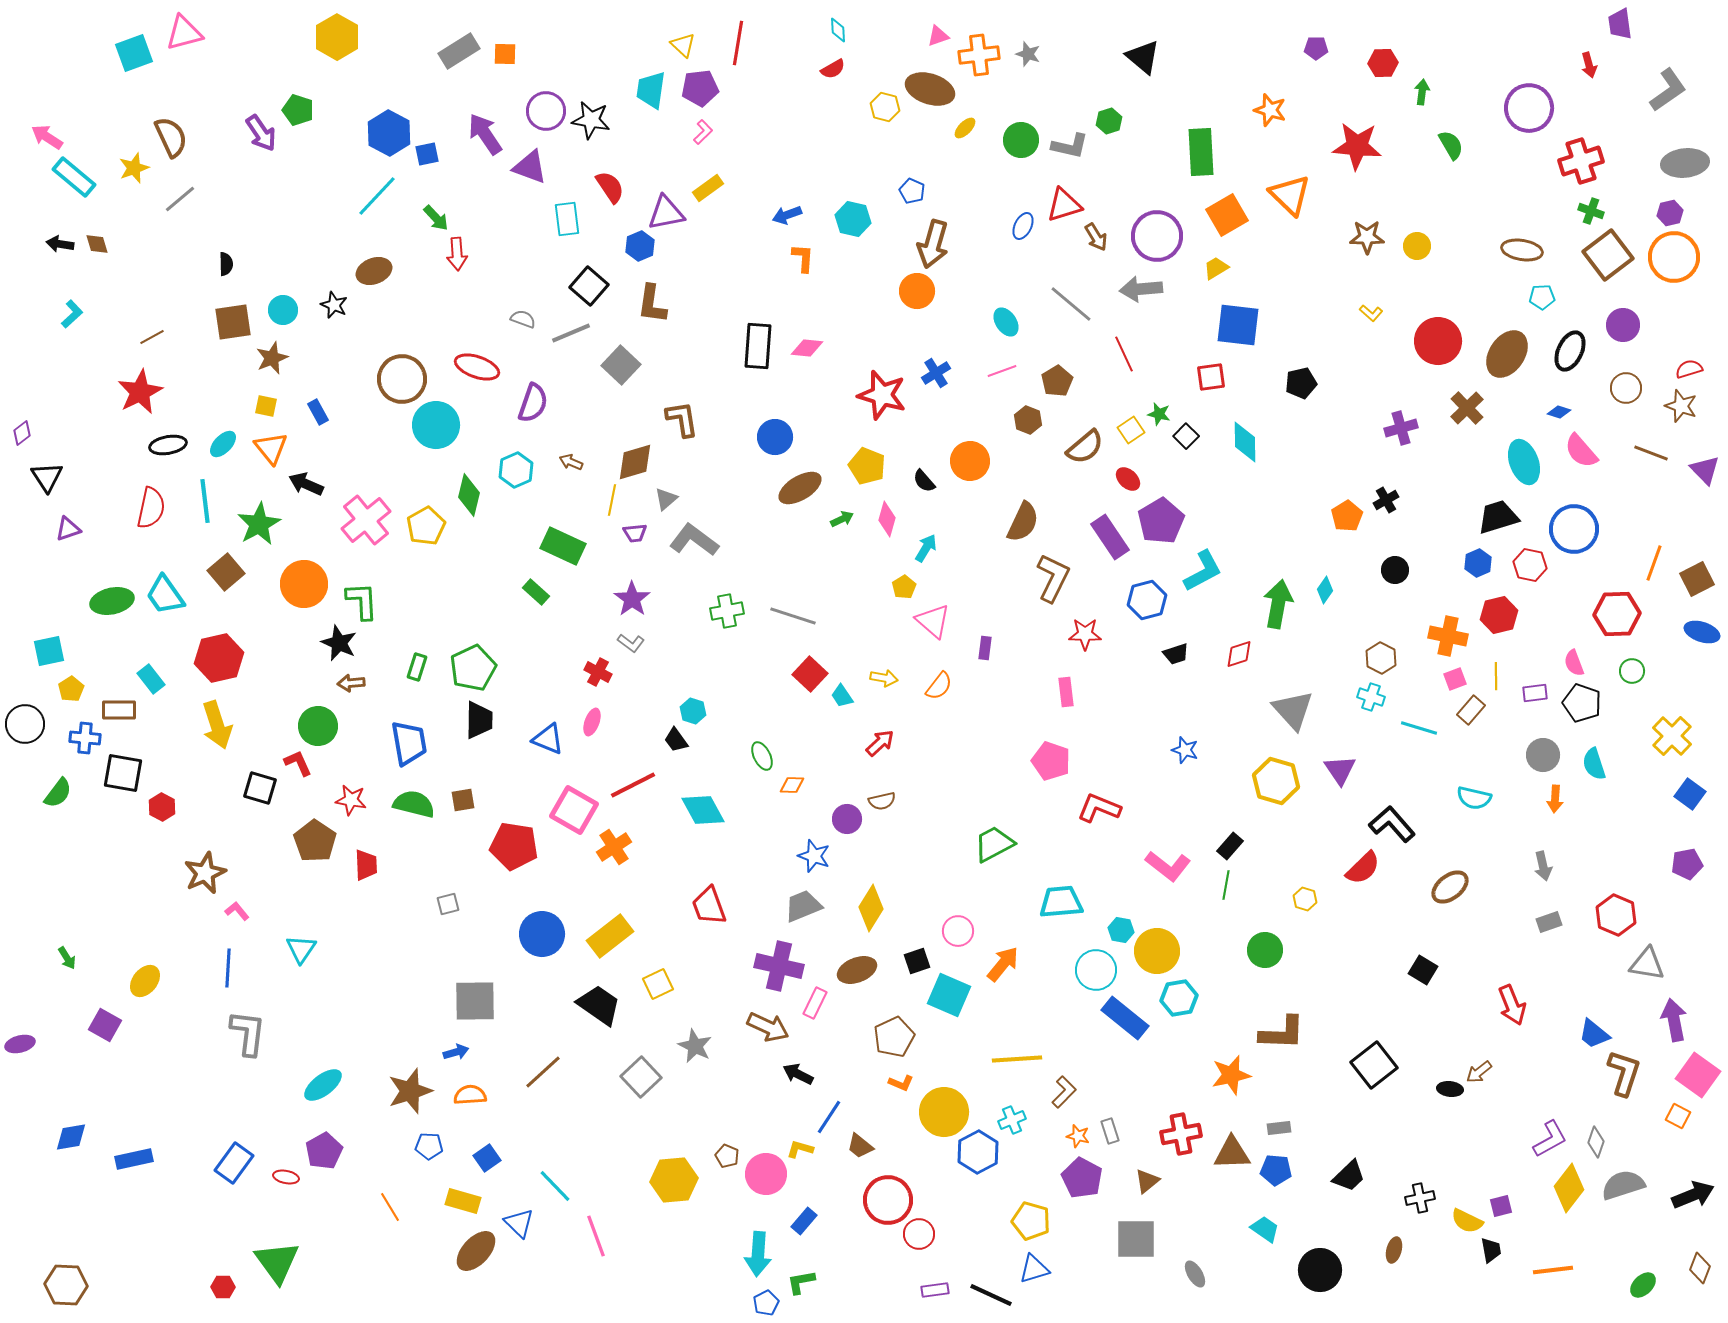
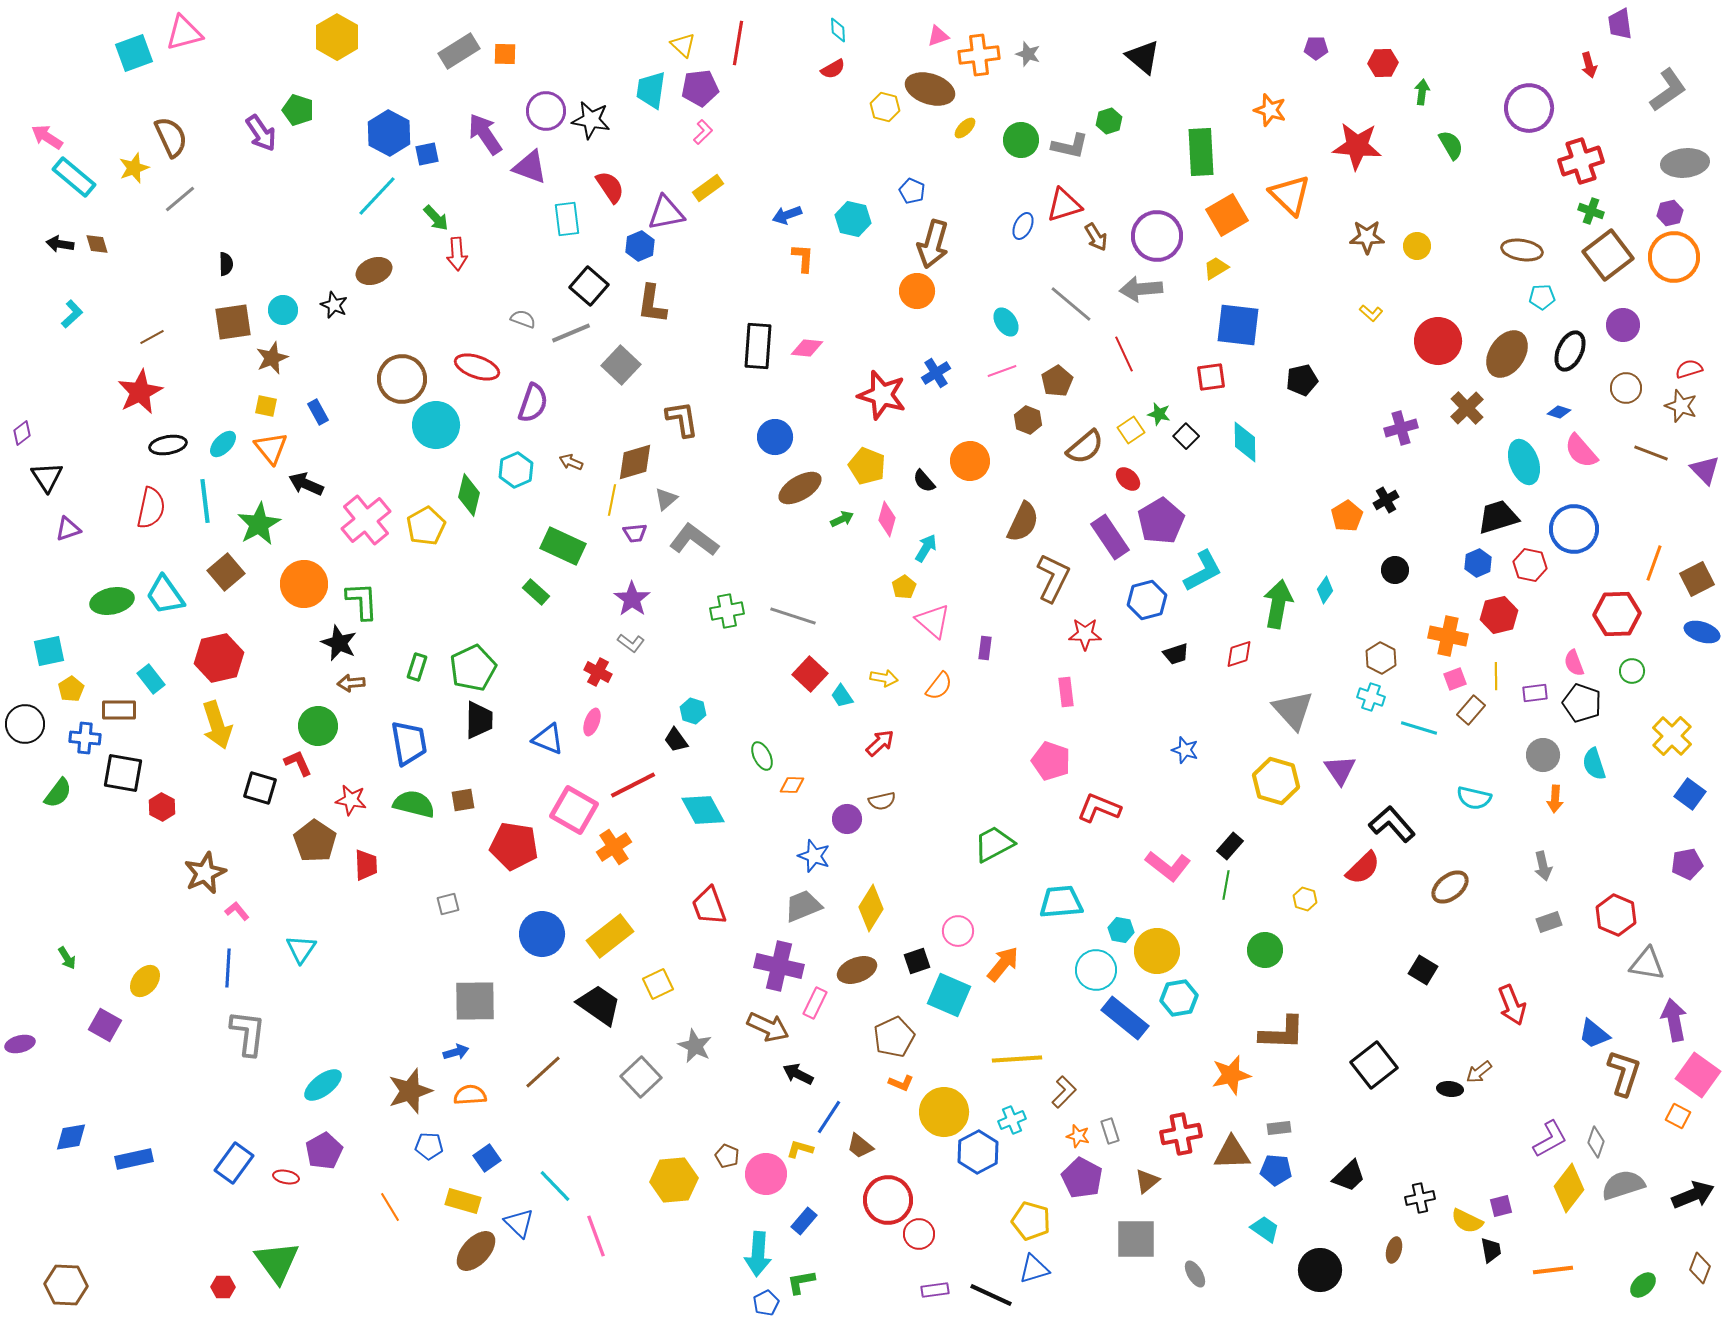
black pentagon at (1301, 383): moved 1 px right, 3 px up
